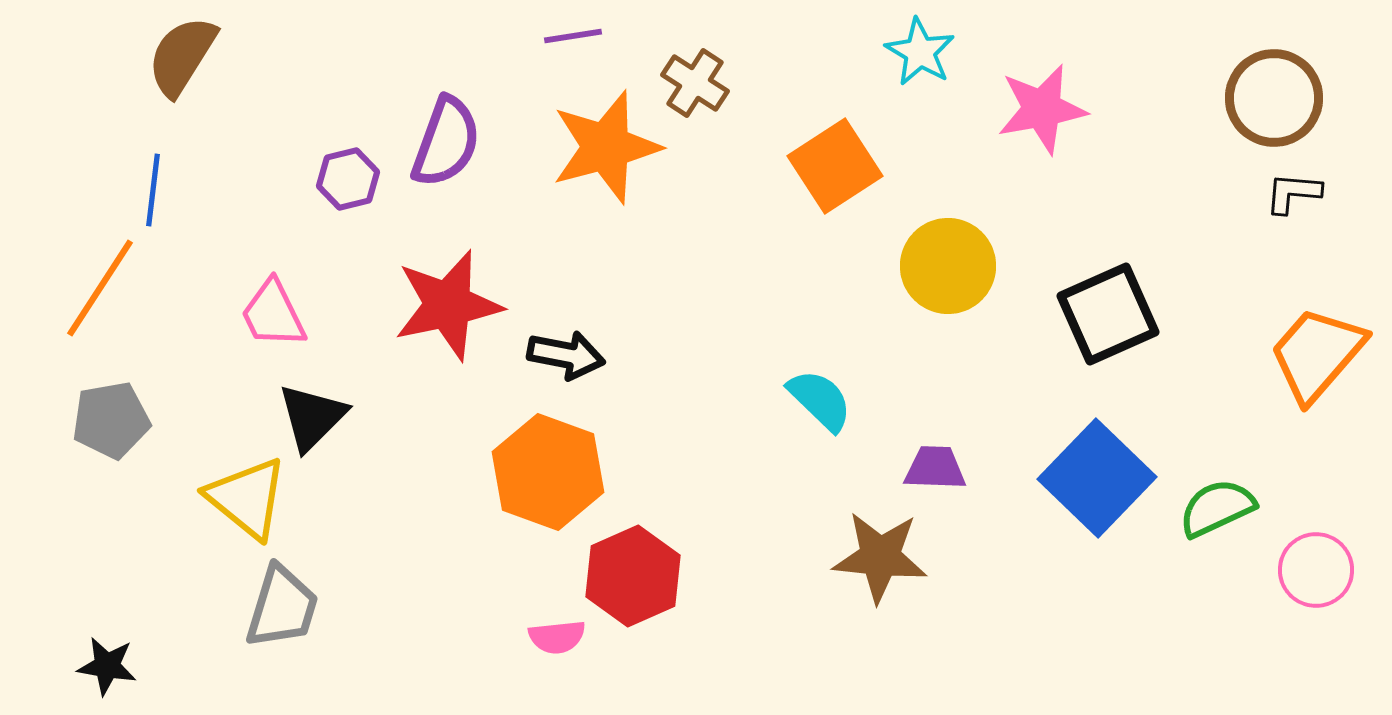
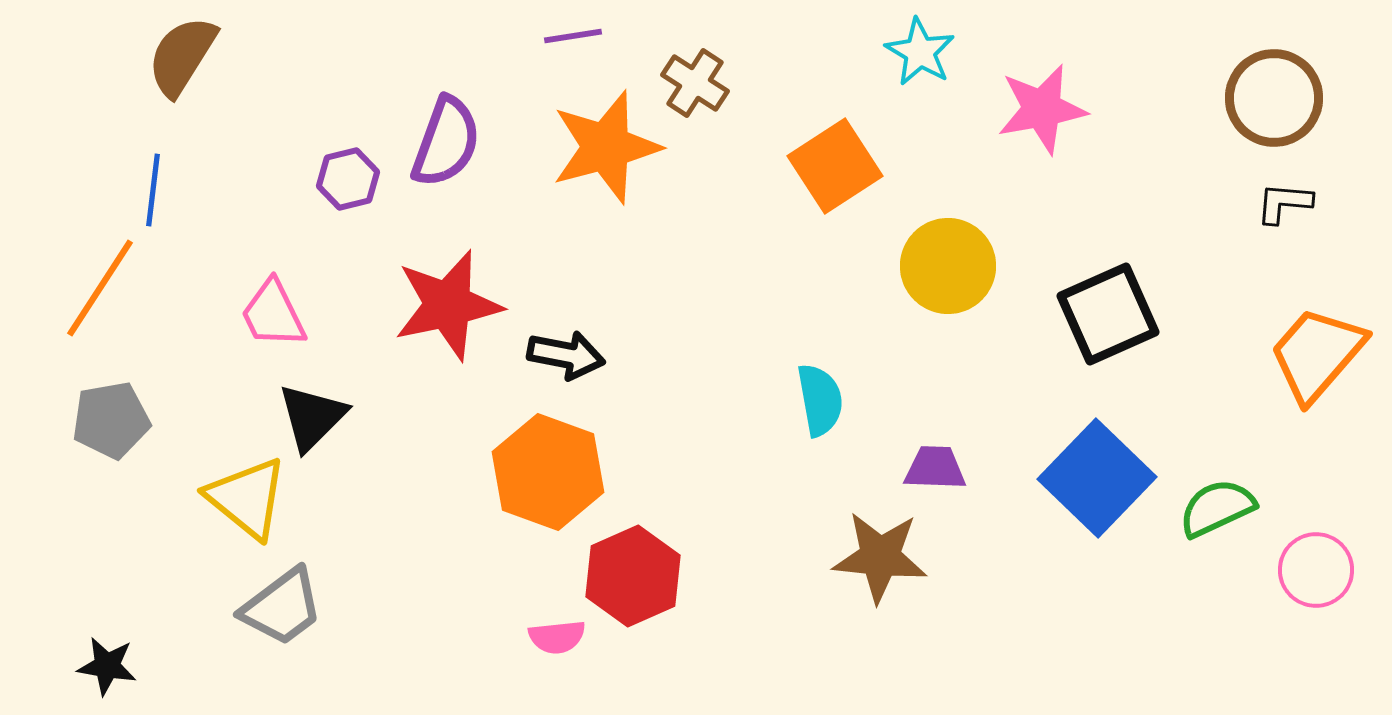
black L-shape: moved 9 px left, 10 px down
cyan semicircle: rotated 36 degrees clockwise
gray trapezoid: rotated 36 degrees clockwise
